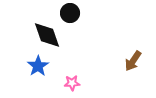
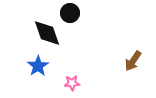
black diamond: moved 2 px up
